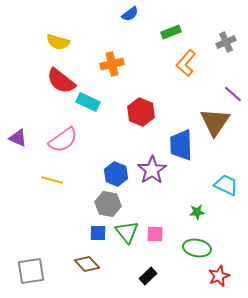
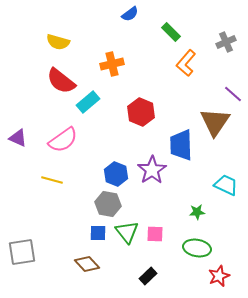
green rectangle: rotated 66 degrees clockwise
cyan rectangle: rotated 65 degrees counterclockwise
gray square: moved 9 px left, 19 px up
